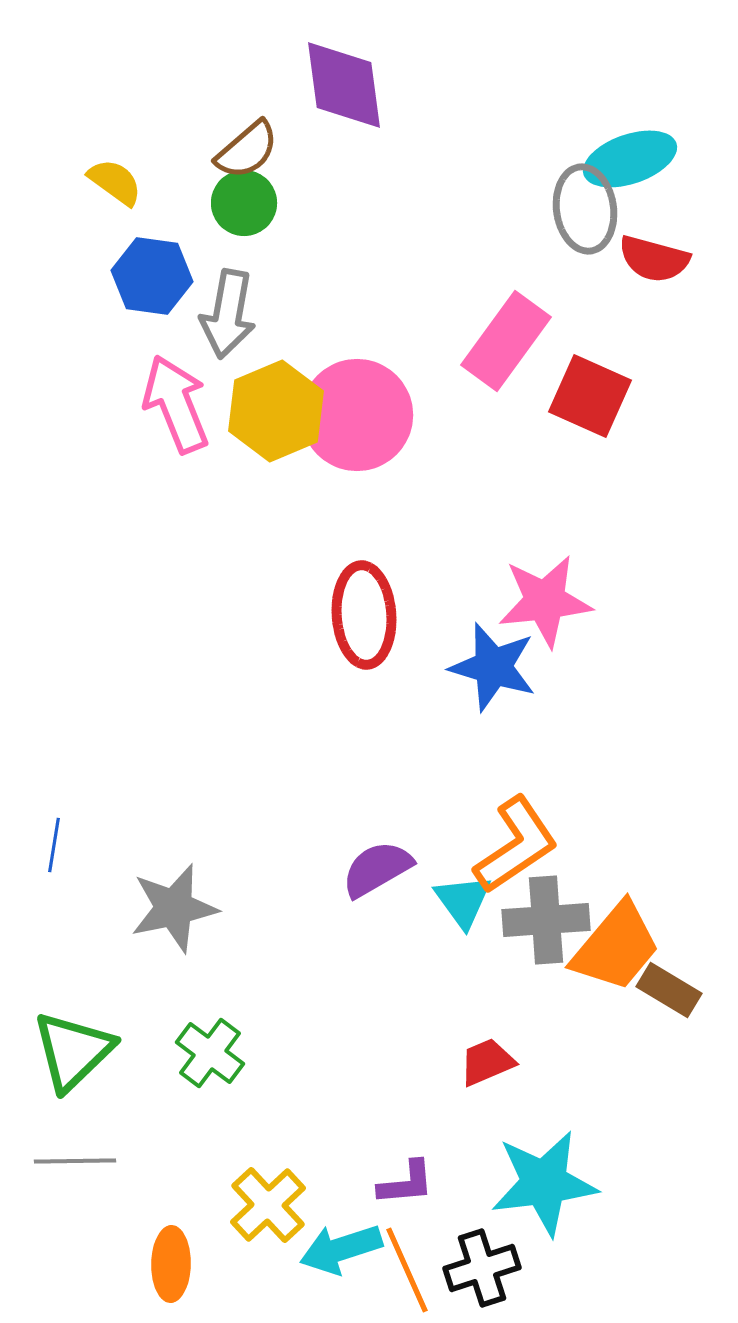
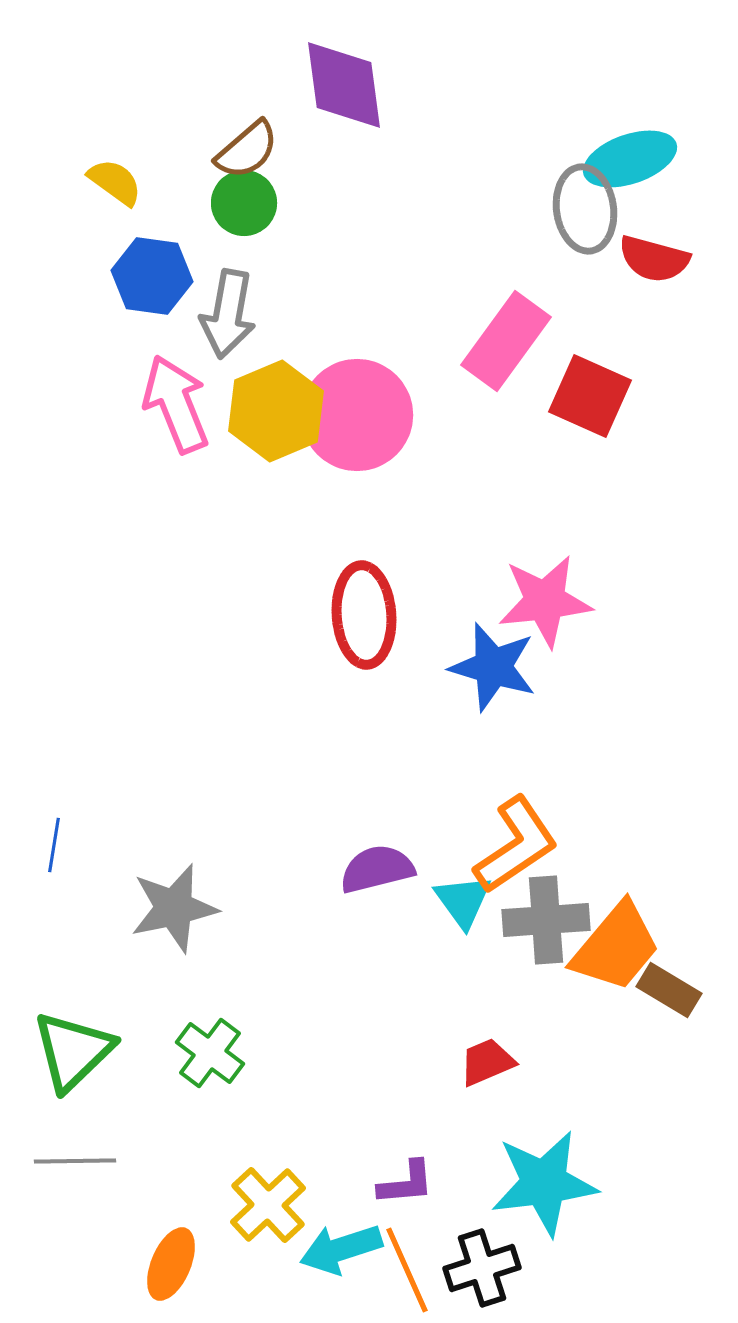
purple semicircle: rotated 16 degrees clockwise
orange ellipse: rotated 22 degrees clockwise
